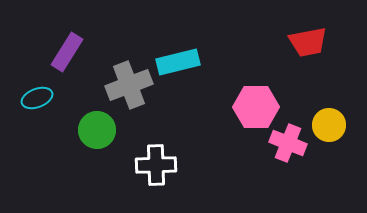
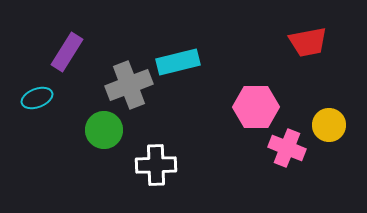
green circle: moved 7 px right
pink cross: moved 1 px left, 5 px down
